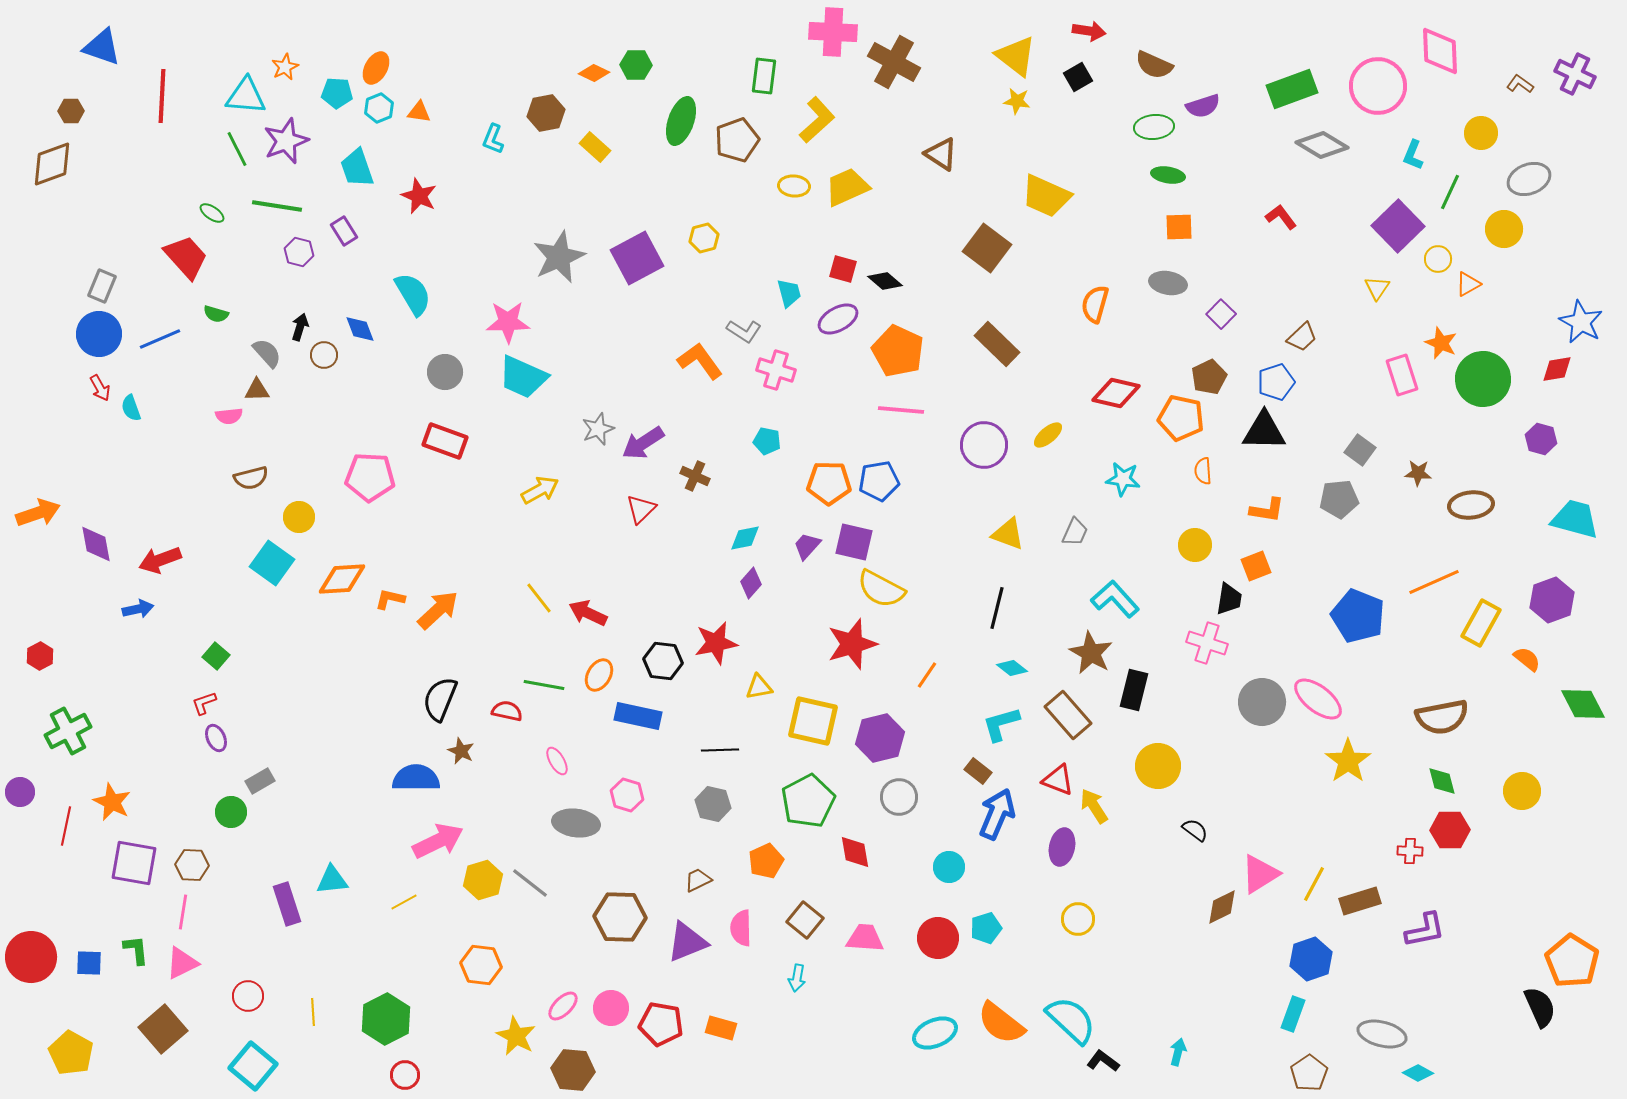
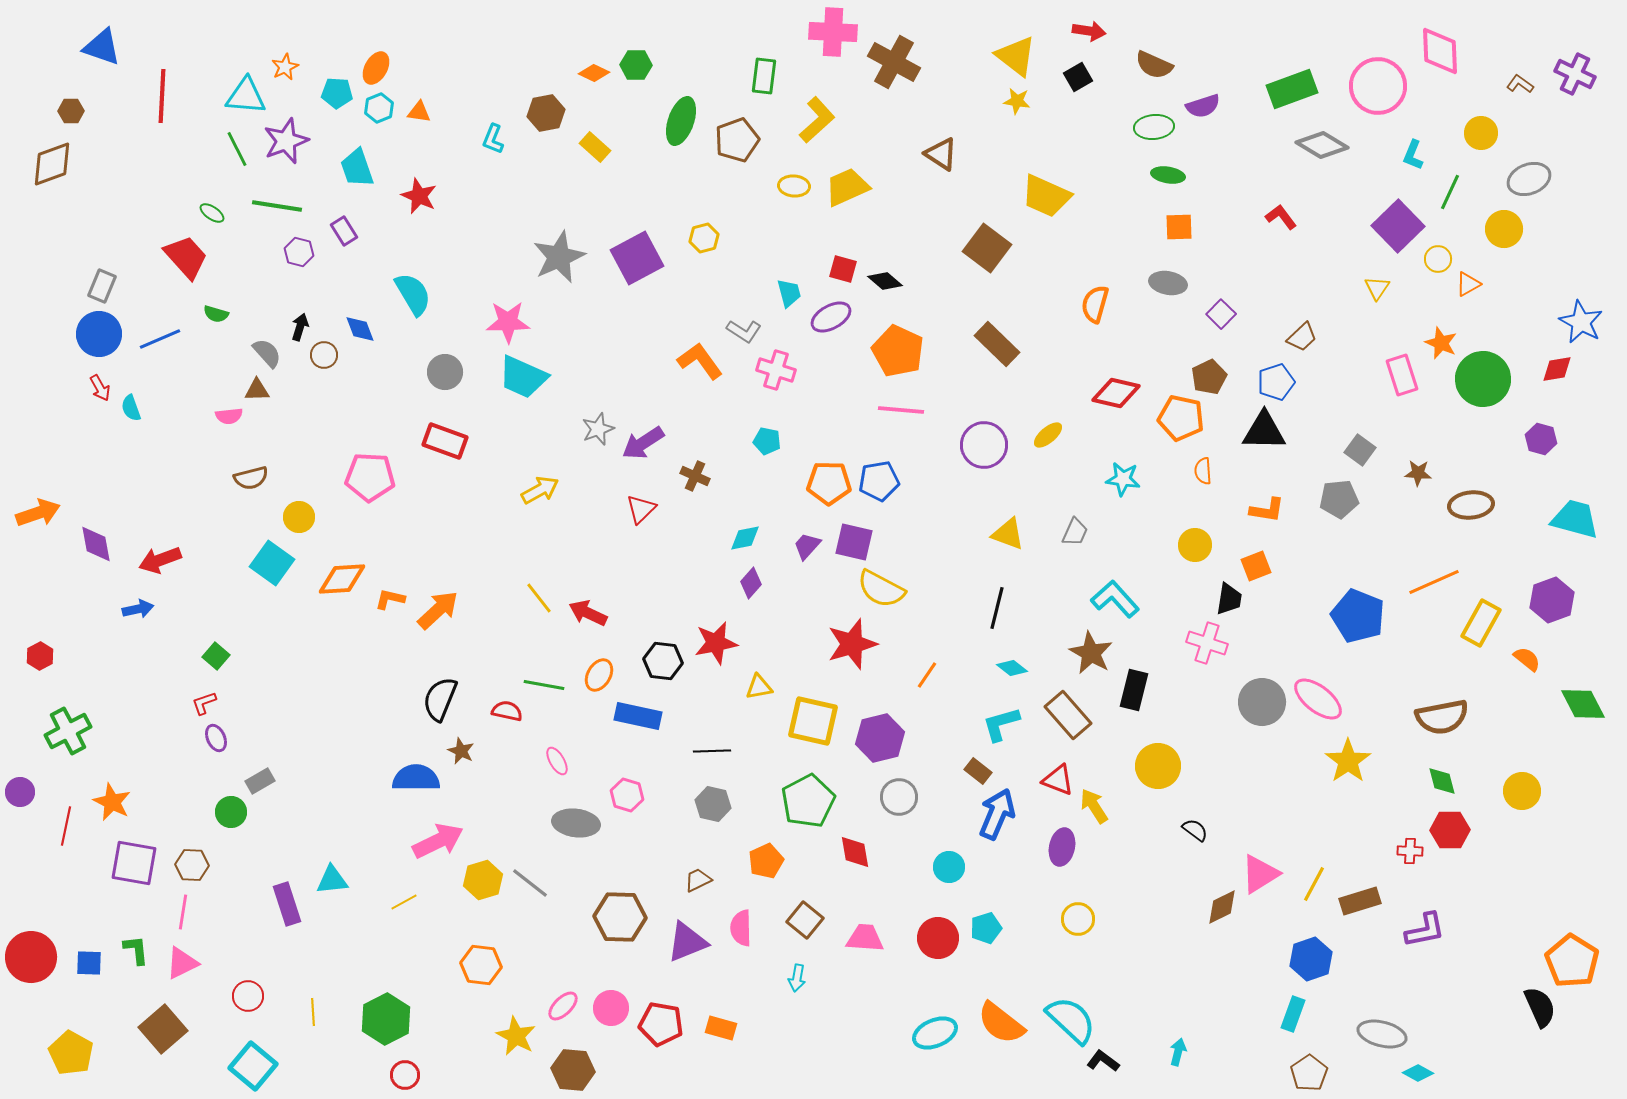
purple ellipse at (838, 319): moved 7 px left, 2 px up
black line at (720, 750): moved 8 px left, 1 px down
